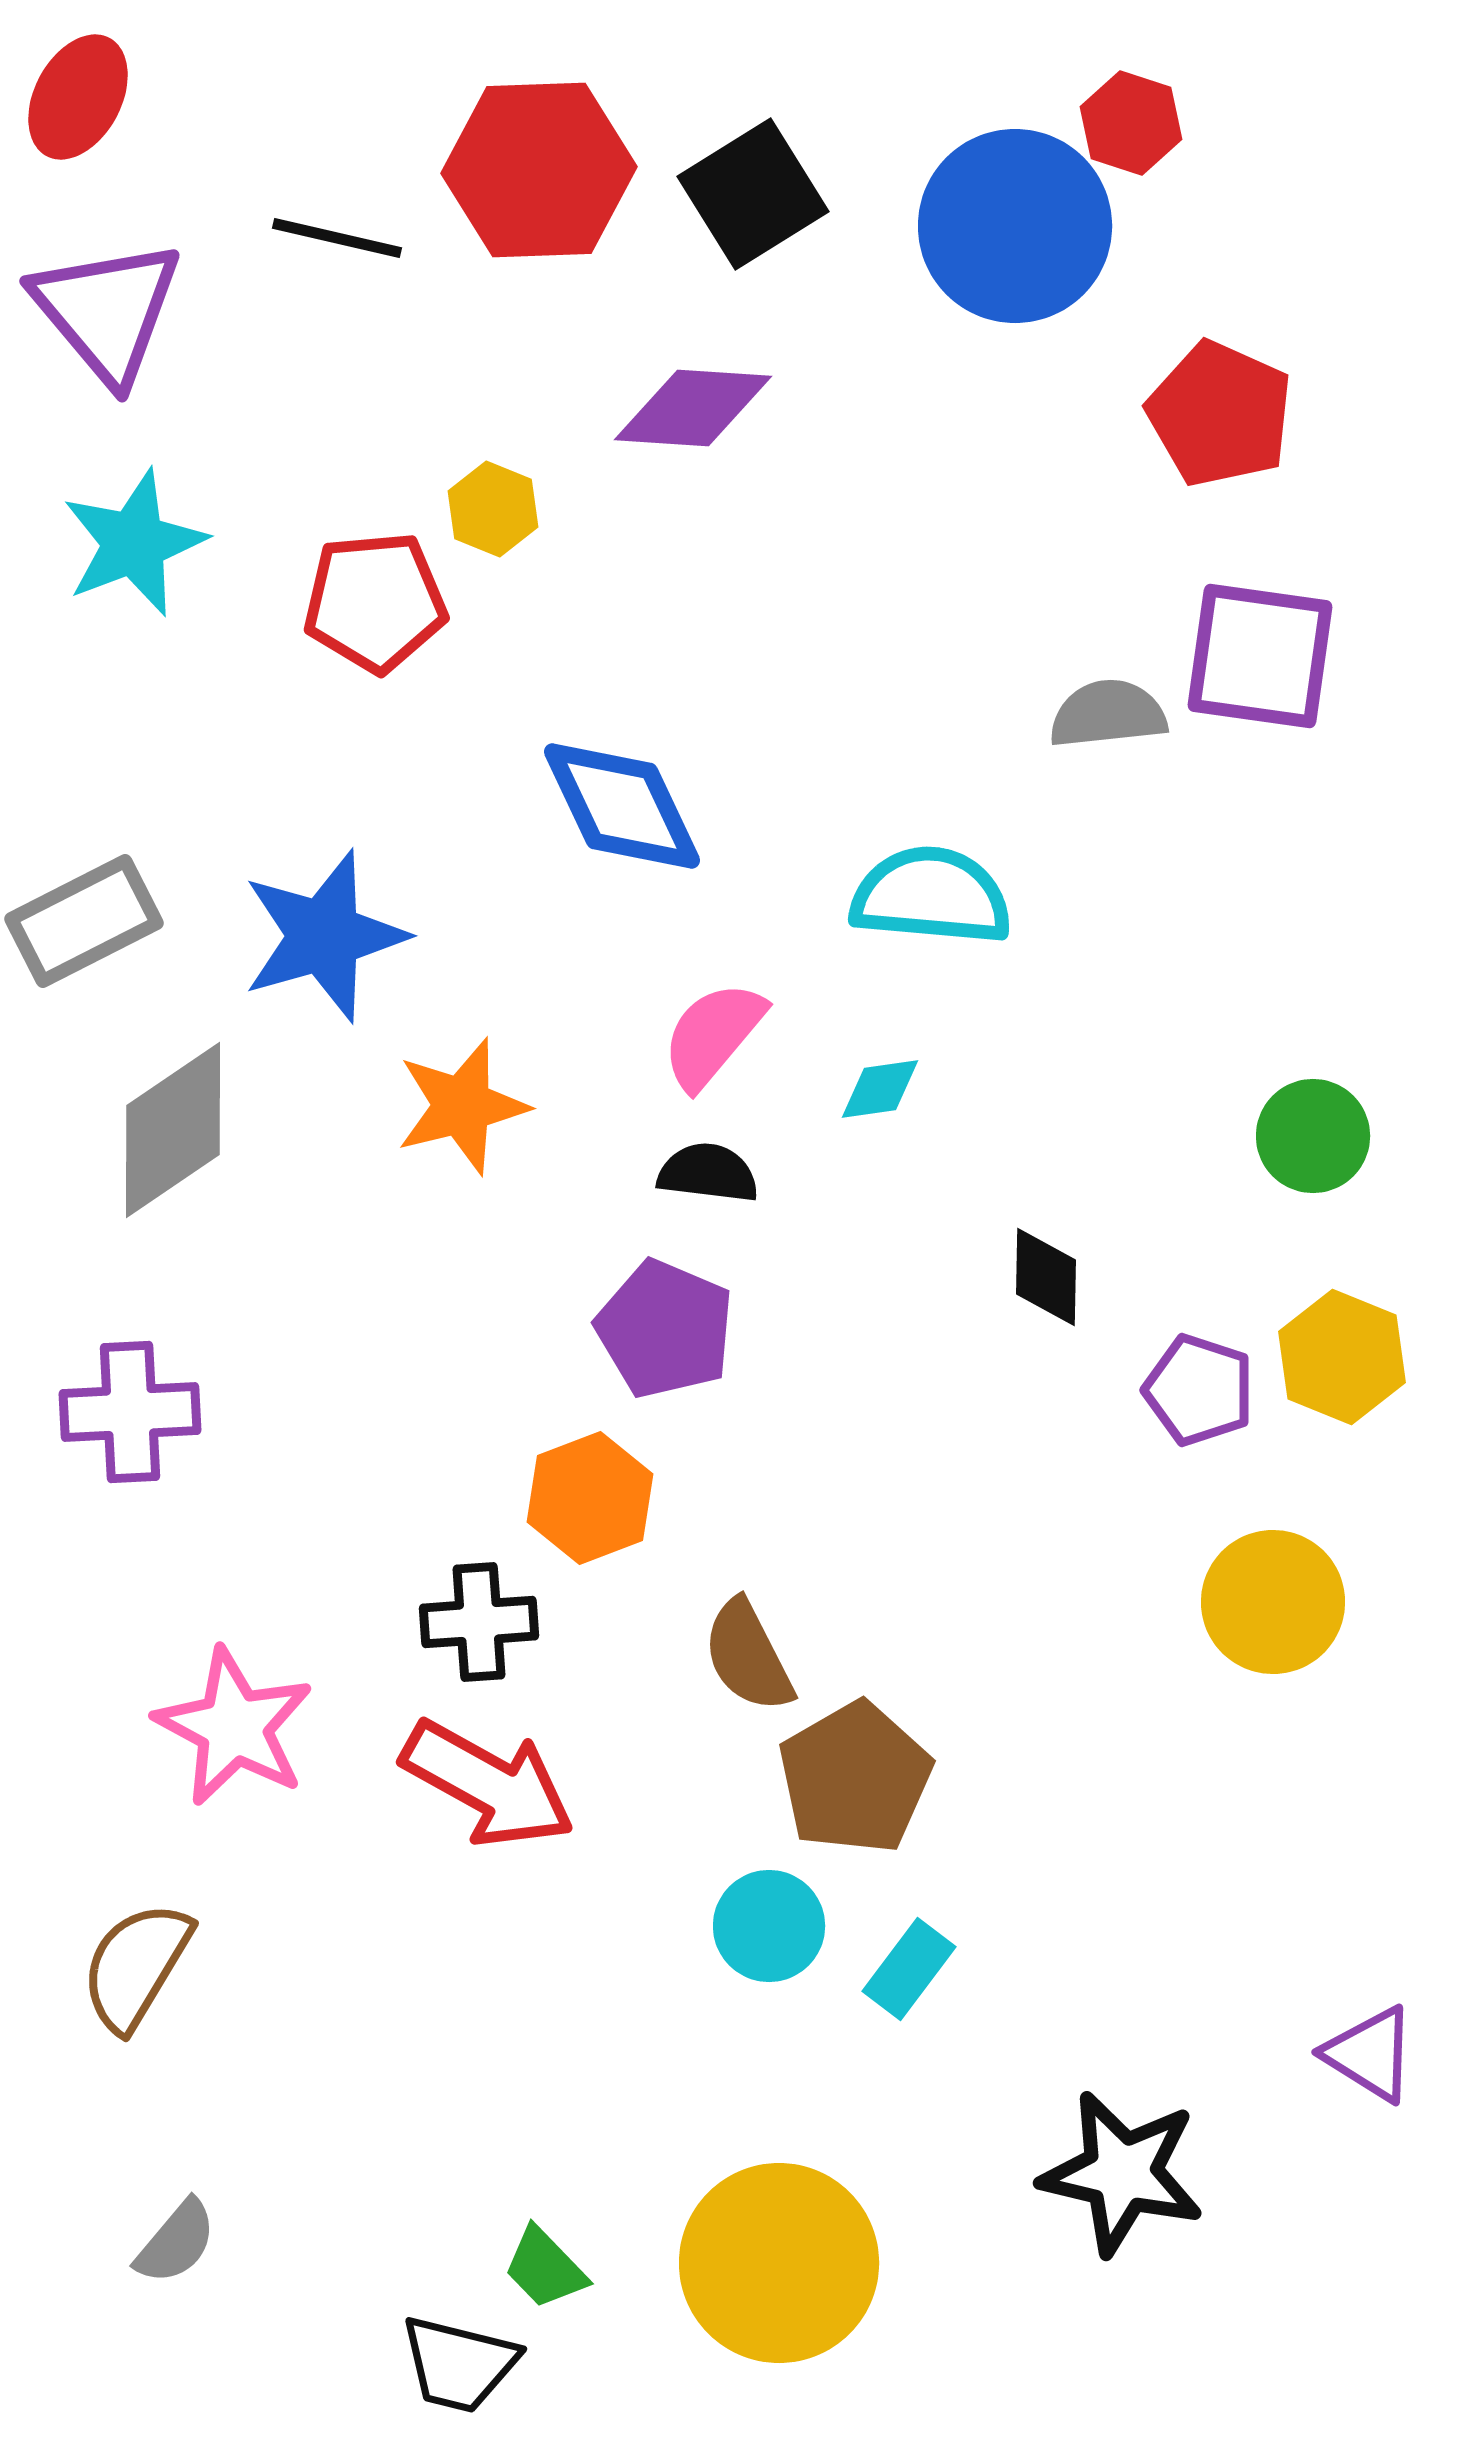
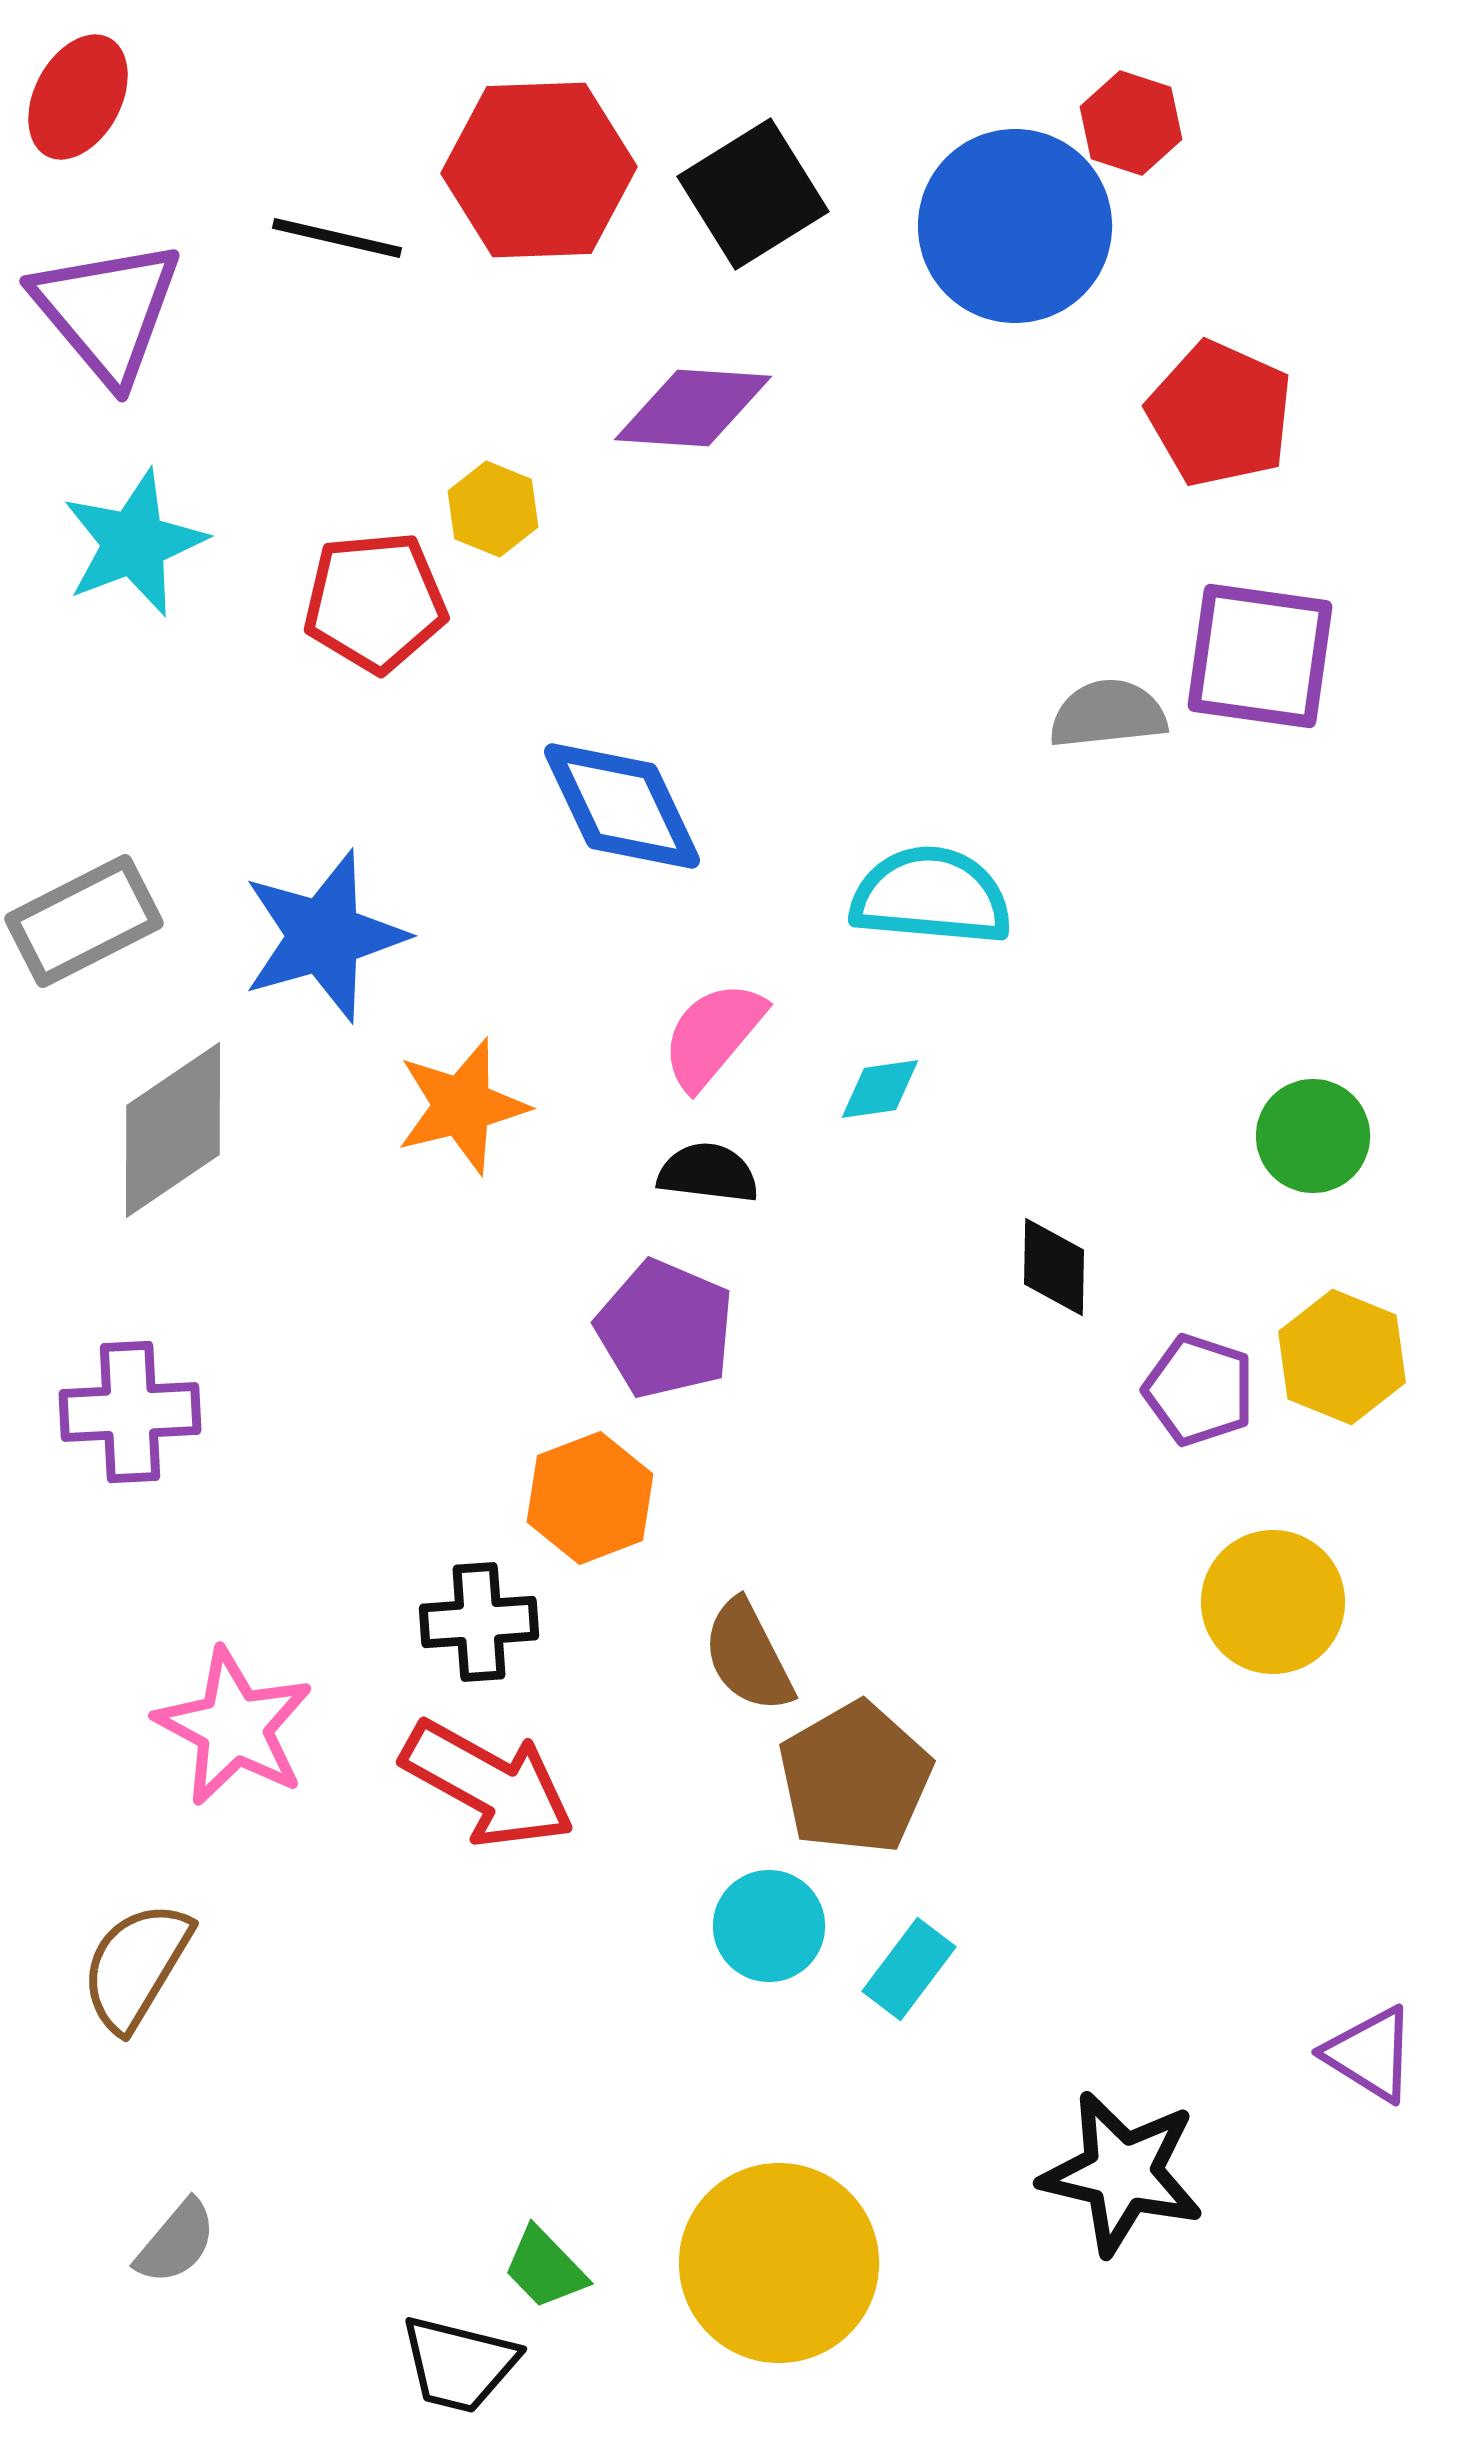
black diamond at (1046, 1277): moved 8 px right, 10 px up
